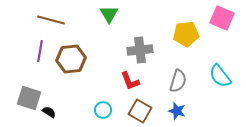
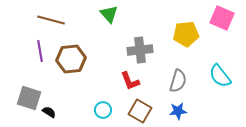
green triangle: rotated 12 degrees counterclockwise
purple line: rotated 20 degrees counterclockwise
blue star: moved 1 px right; rotated 24 degrees counterclockwise
